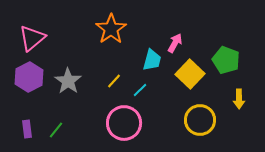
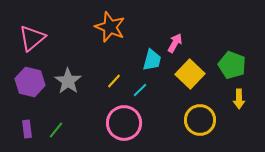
orange star: moved 1 px left, 2 px up; rotated 16 degrees counterclockwise
green pentagon: moved 6 px right, 5 px down
purple hexagon: moved 1 px right, 5 px down; rotated 20 degrees counterclockwise
